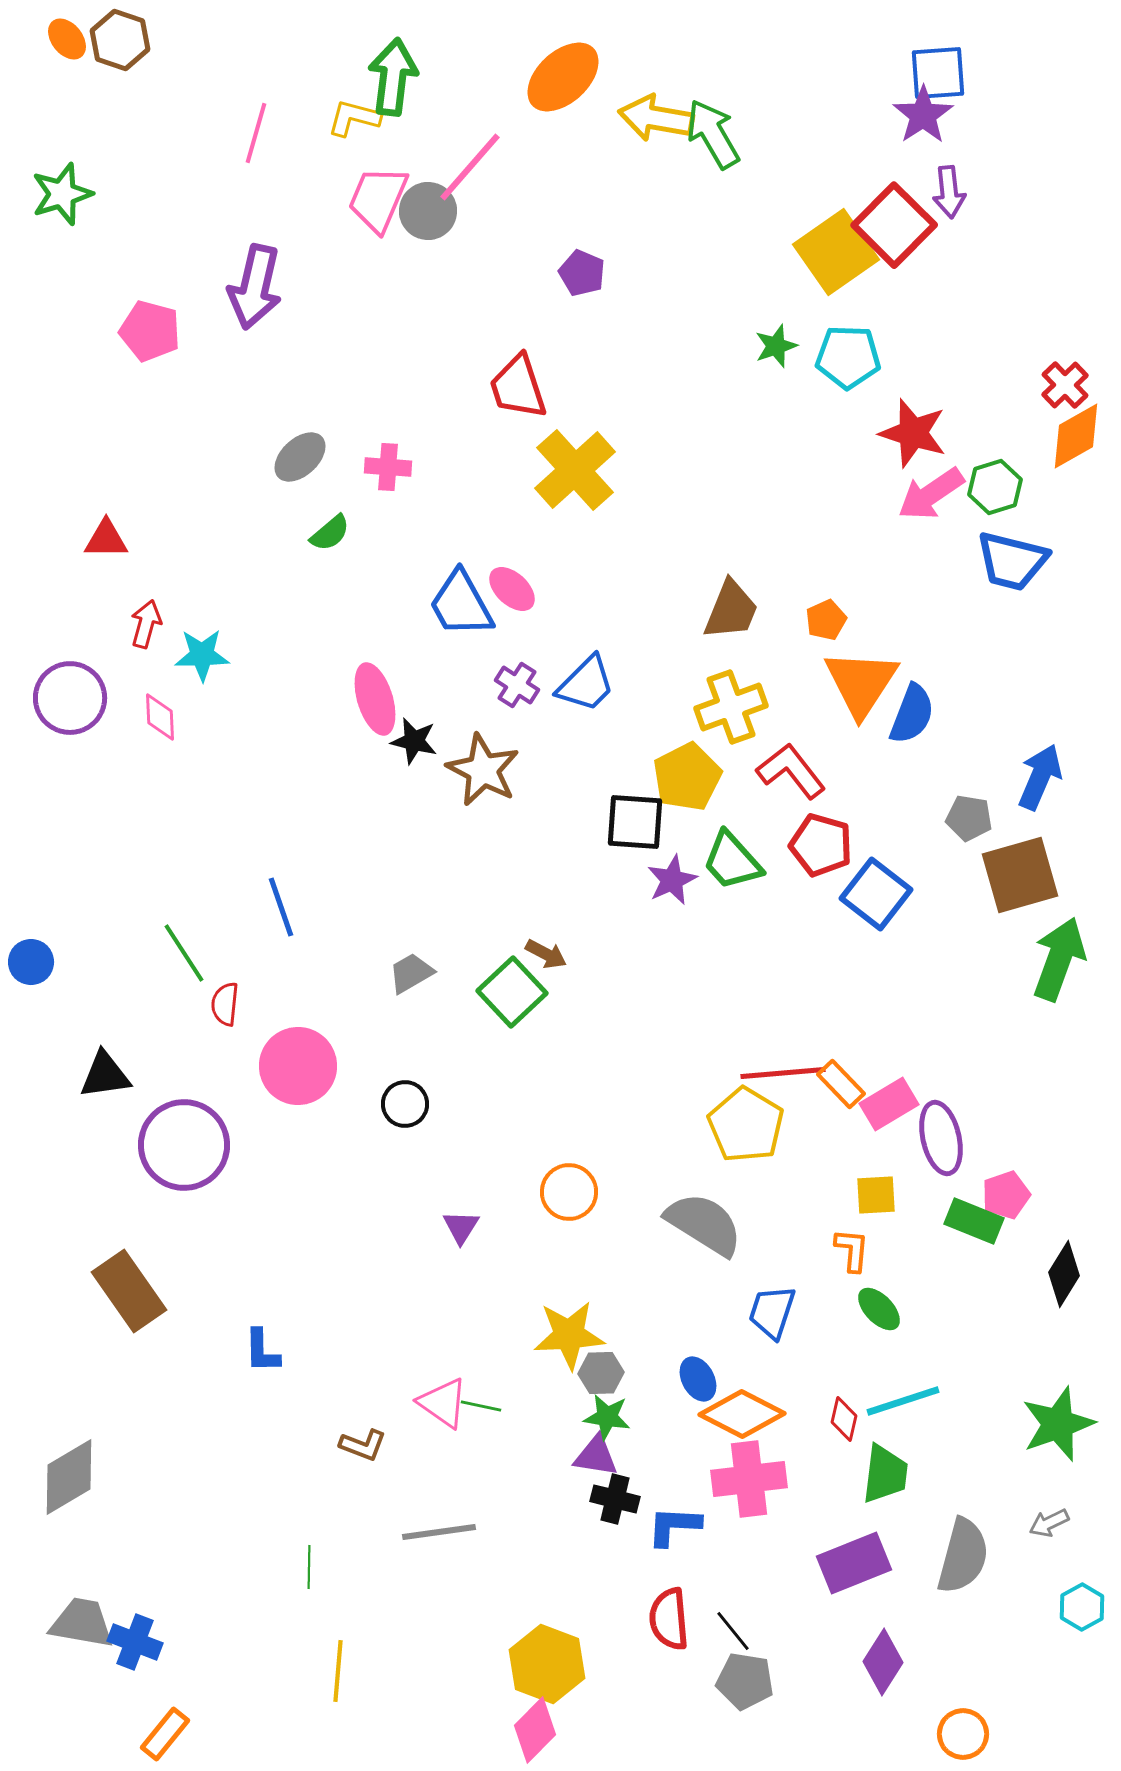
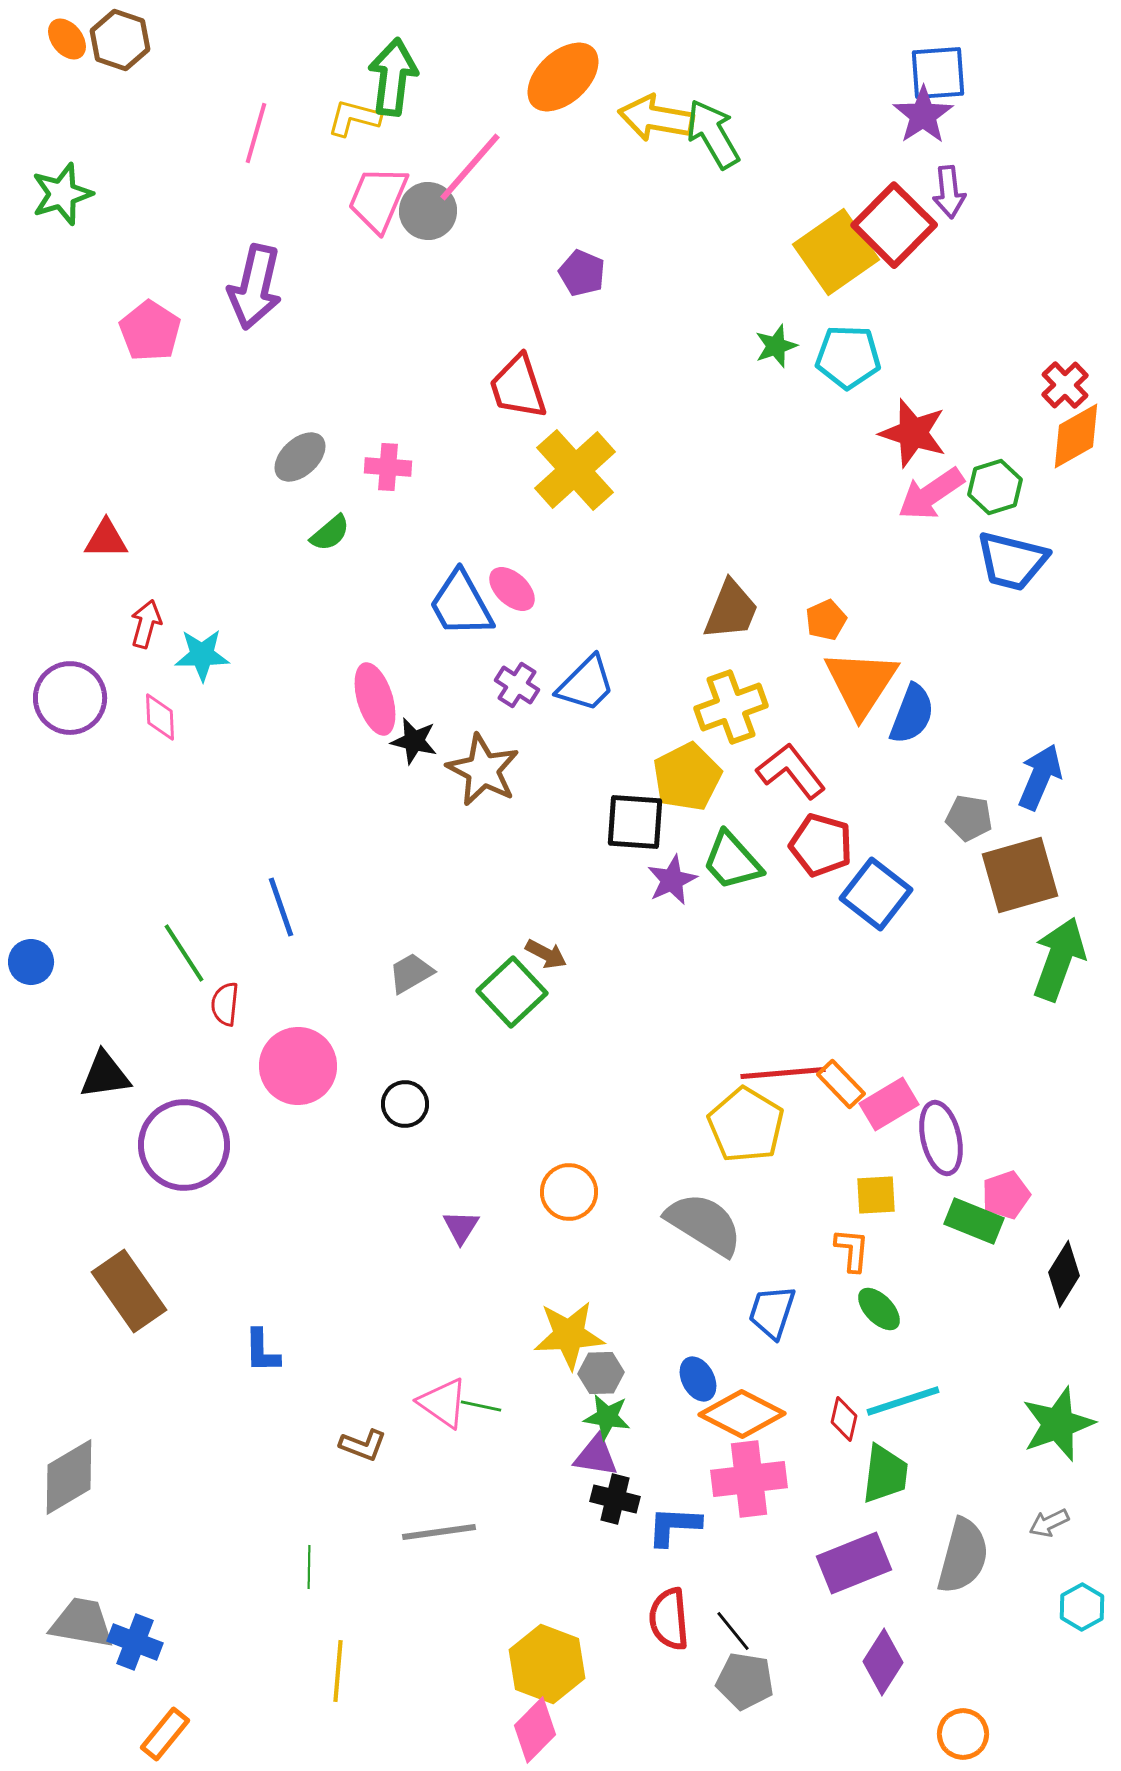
pink pentagon at (150, 331): rotated 18 degrees clockwise
